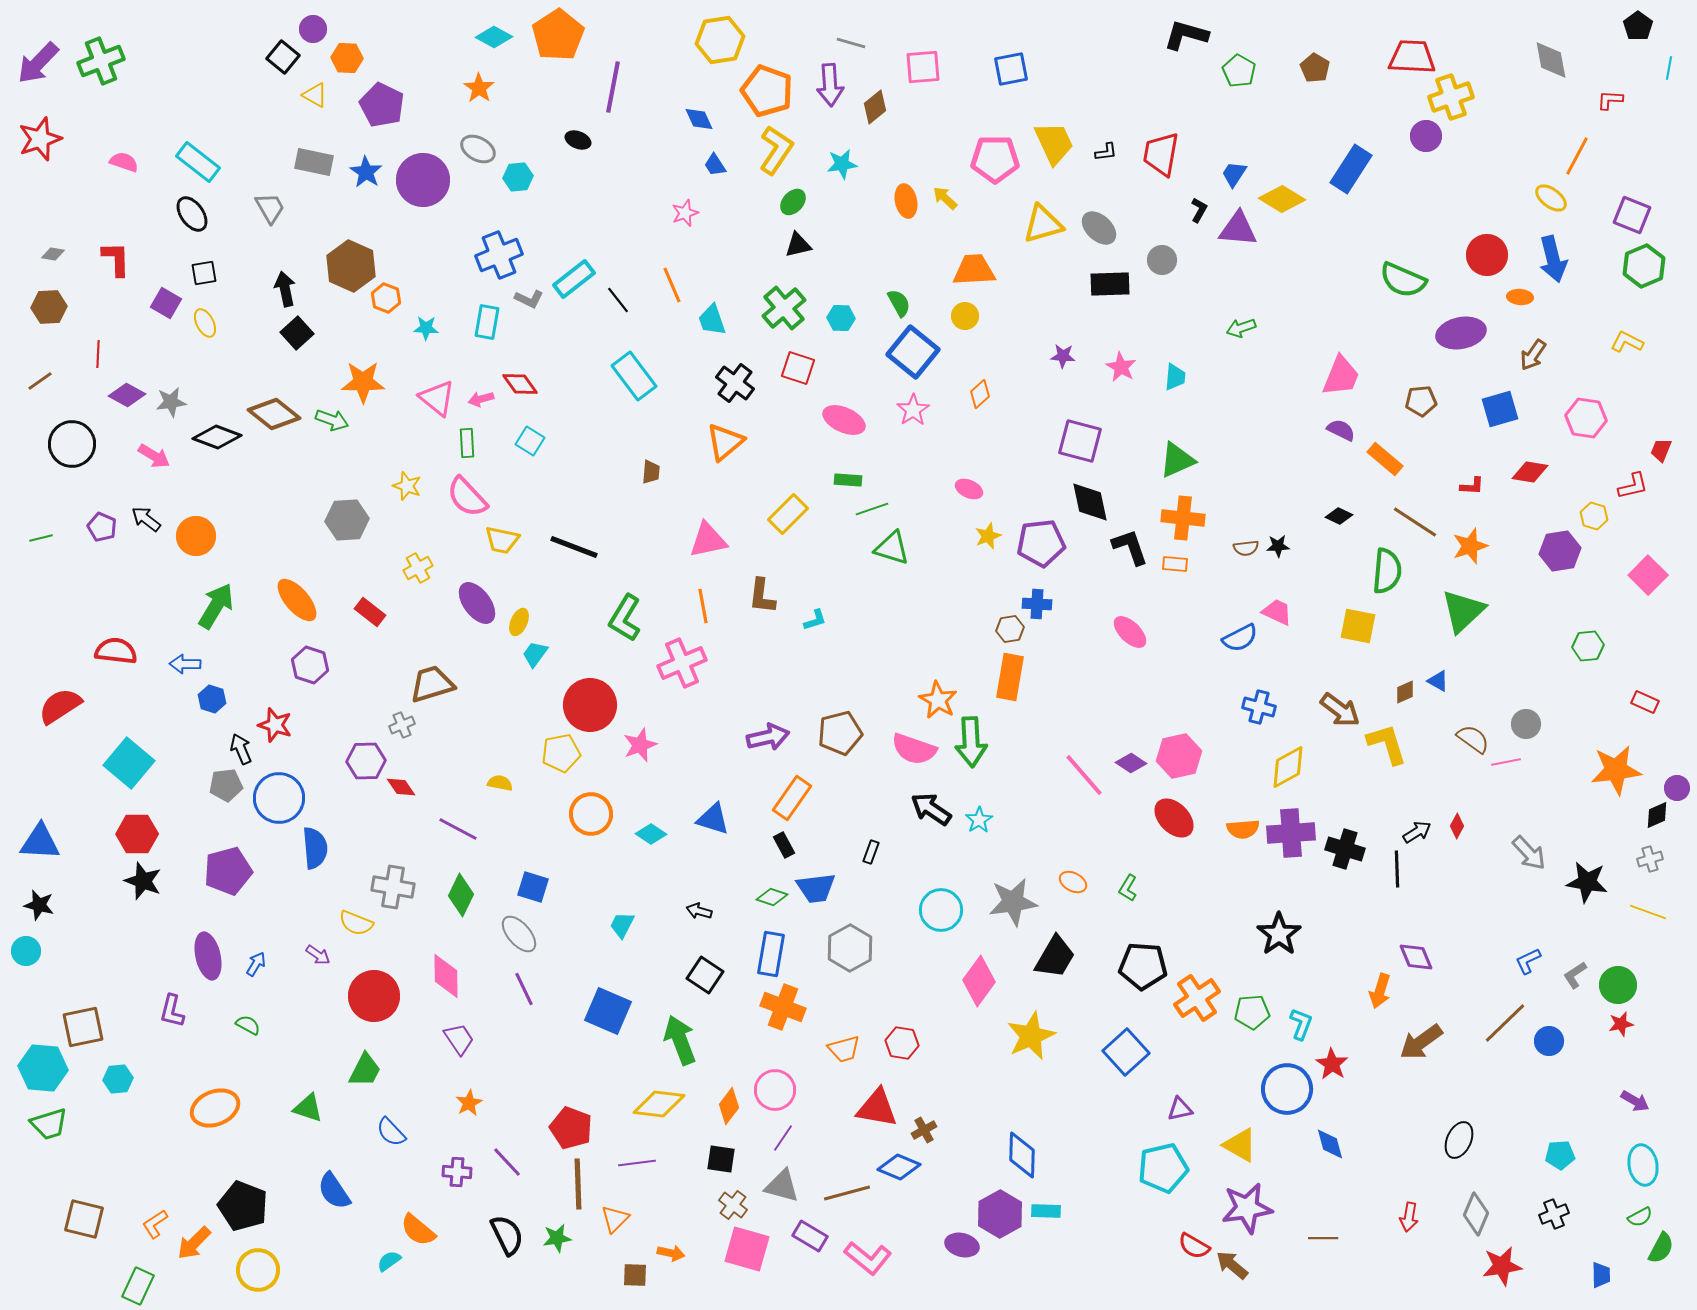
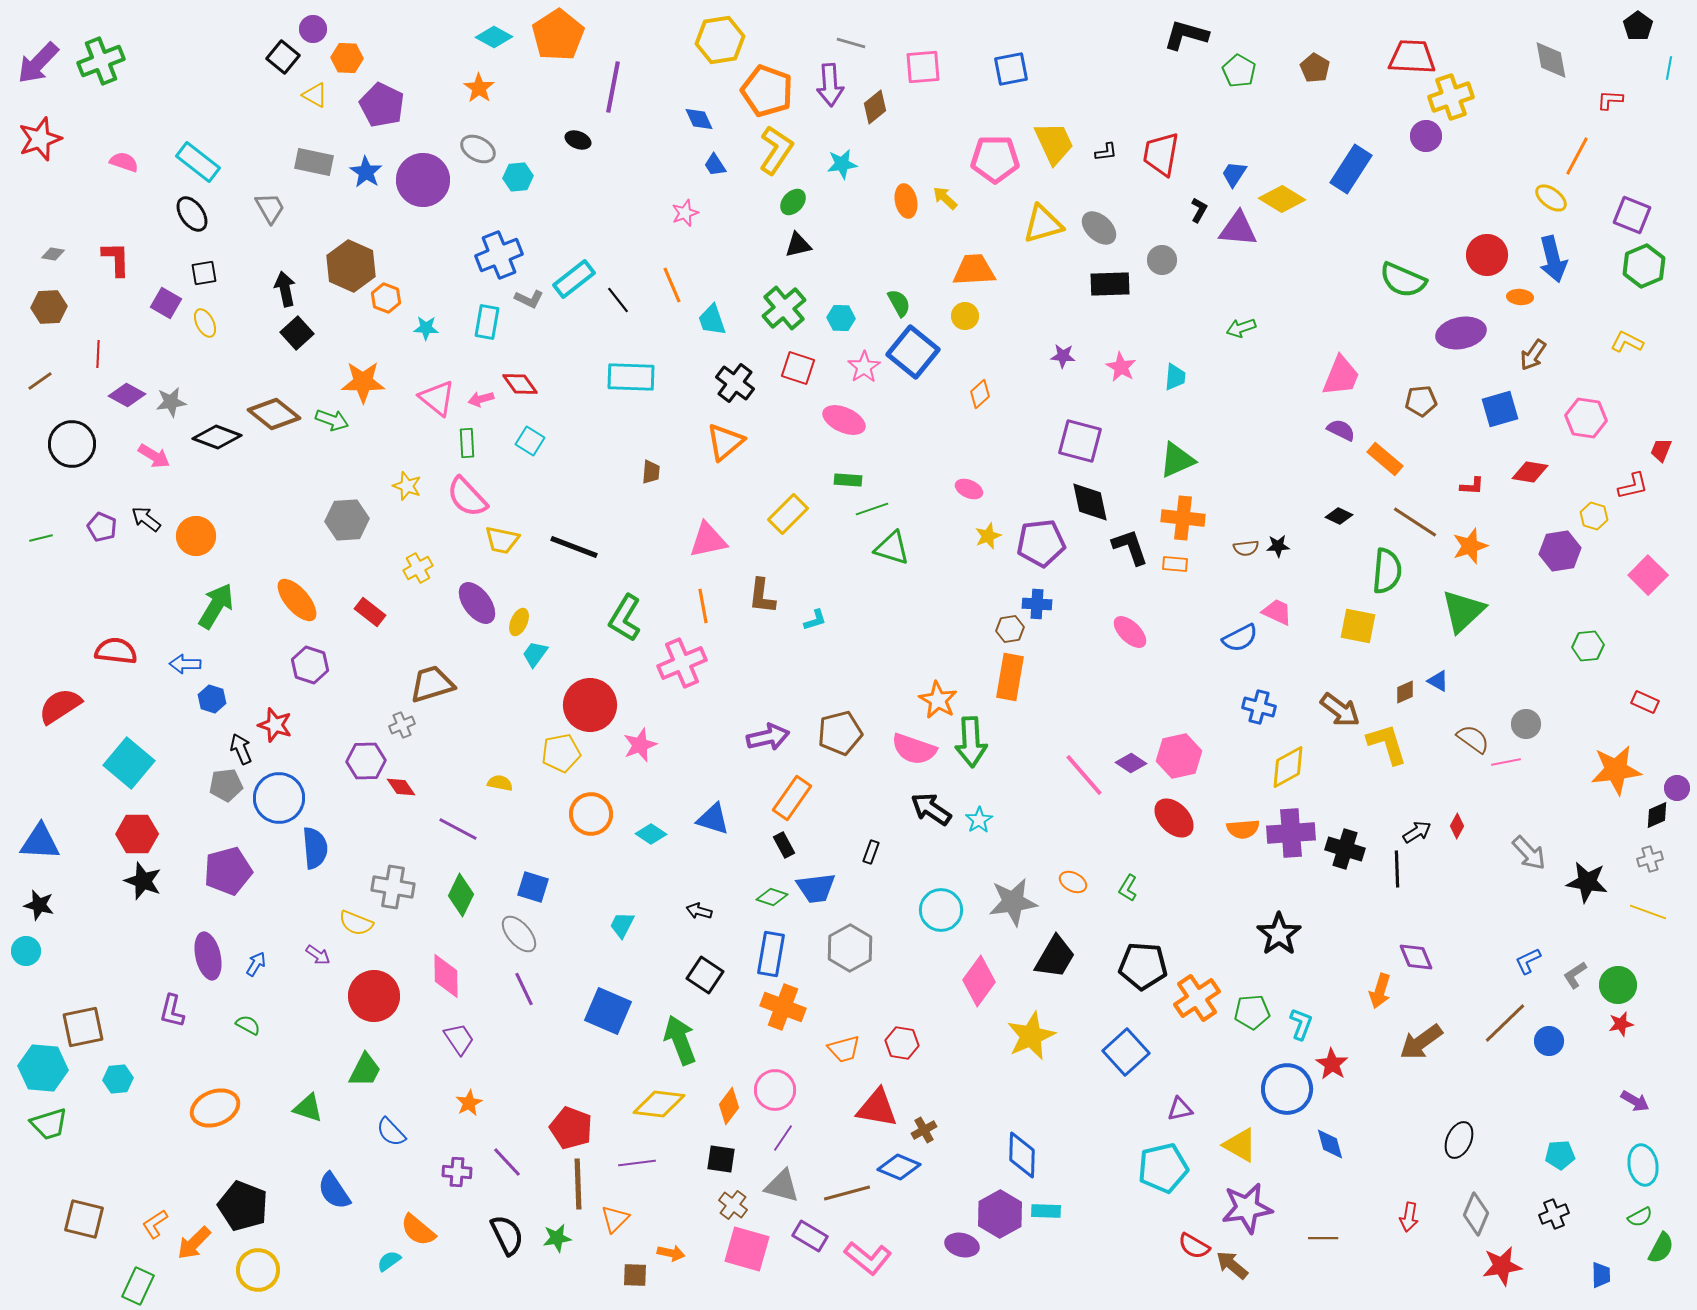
cyan rectangle at (634, 376): moved 3 px left, 1 px down; rotated 51 degrees counterclockwise
pink star at (913, 410): moved 49 px left, 43 px up
